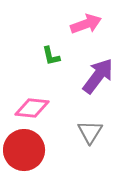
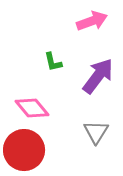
pink arrow: moved 6 px right, 3 px up
green L-shape: moved 2 px right, 6 px down
pink diamond: rotated 44 degrees clockwise
gray triangle: moved 6 px right
